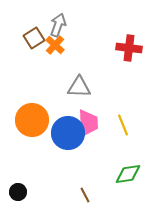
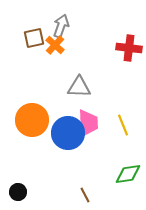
gray arrow: moved 3 px right, 1 px down
brown square: rotated 20 degrees clockwise
